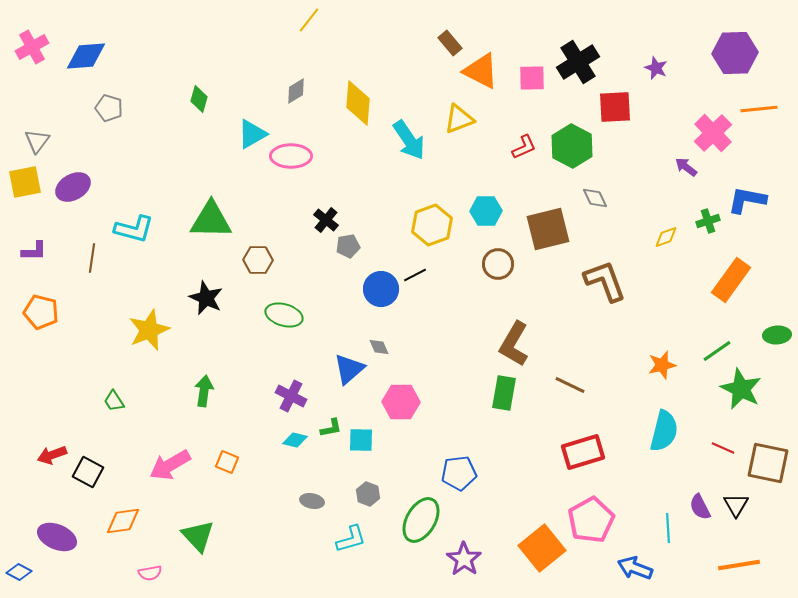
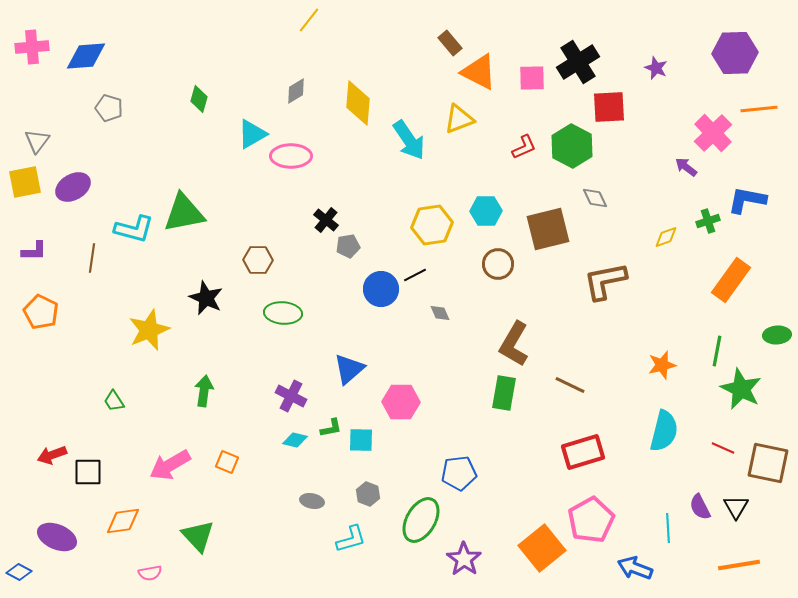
pink cross at (32, 47): rotated 24 degrees clockwise
orange triangle at (481, 71): moved 2 px left, 1 px down
red square at (615, 107): moved 6 px left
green triangle at (211, 220): moved 27 px left, 7 px up; rotated 12 degrees counterclockwise
yellow hexagon at (432, 225): rotated 12 degrees clockwise
brown L-shape at (605, 281): rotated 81 degrees counterclockwise
orange pentagon at (41, 312): rotated 12 degrees clockwise
green ellipse at (284, 315): moved 1 px left, 2 px up; rotated 12 degrees counterclockwise
gray diamond at (379, 347): moved 61 px right, 34 px up
green line at (717, 351): rotated 44 degrees counterclockwise
black square at (88, 472): rotated 28 degrees counterclockwise
black triangle at (736, 505): moved 2 px down
